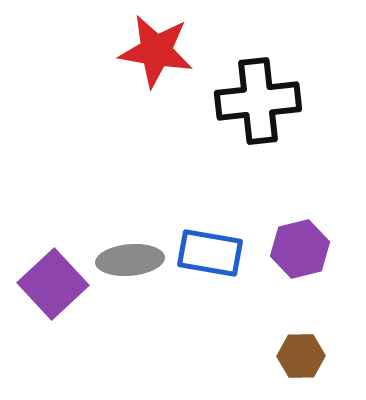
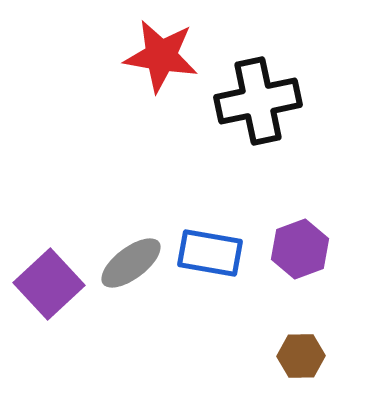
red star: moved 5 px right, 5 px down
black cross: rotated 6 degrees counterclockwise
purple hexagon: rotated 6 degrees counterclockwise
gray ellipse: moved 1 px right, 3 px down; rotated 32 degrees counterclockwise
purple square: moved 4 px left
